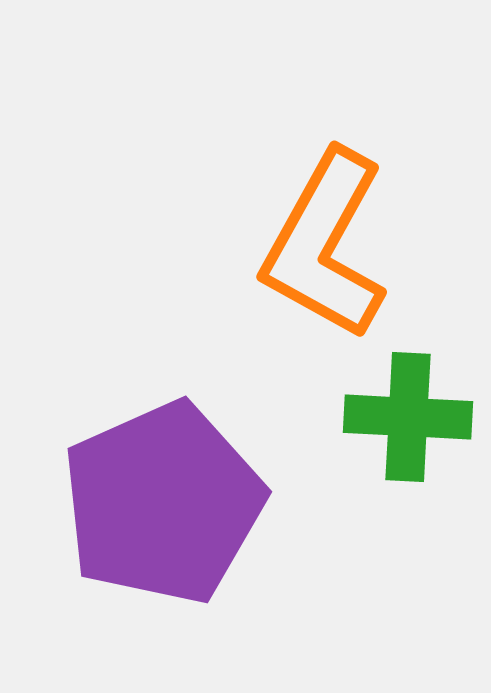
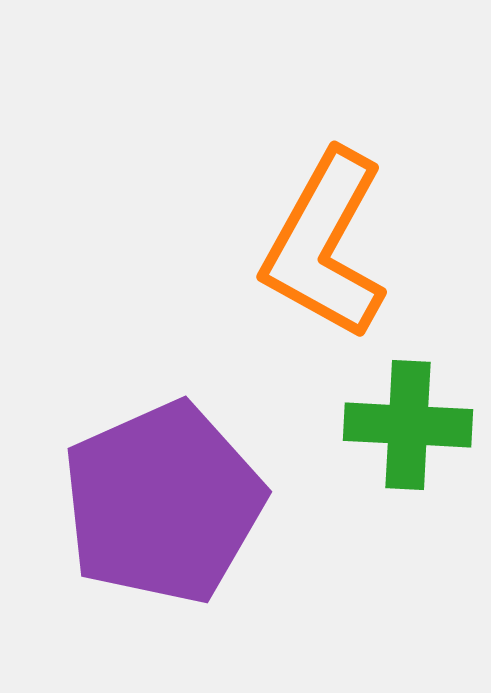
green cross: moved 8 px down
